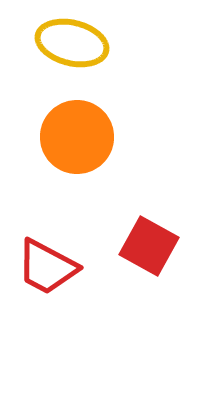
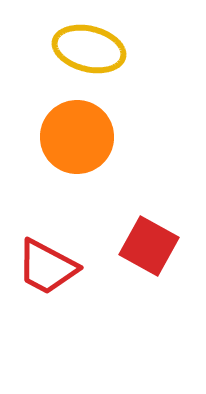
yellow ellipse: moved 17 px right, 6 px down
